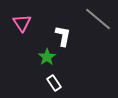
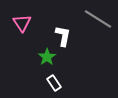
gray line: rotated 8 degrees counterclockwise
